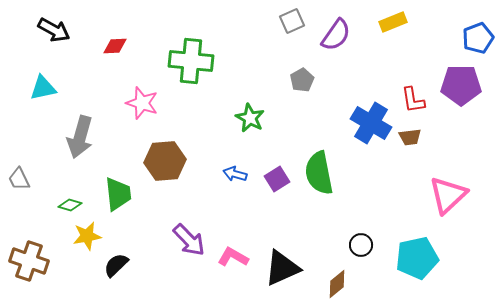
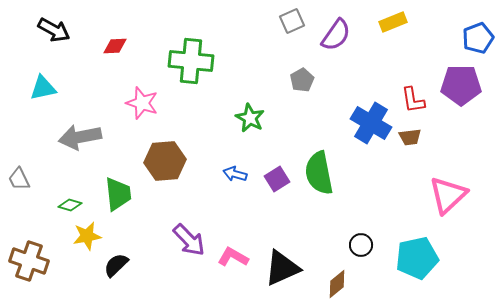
gray arrow: rotated 63 degrees clockwise
